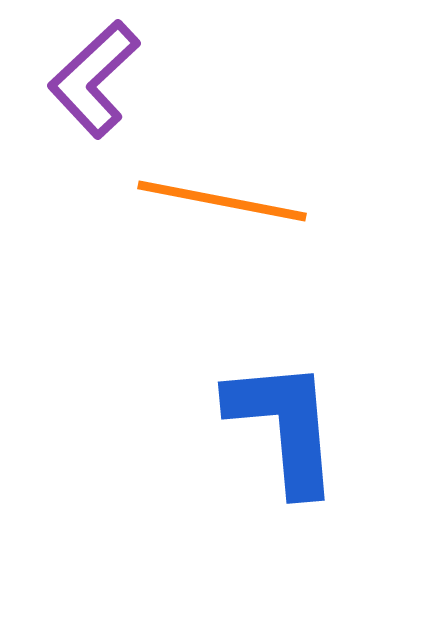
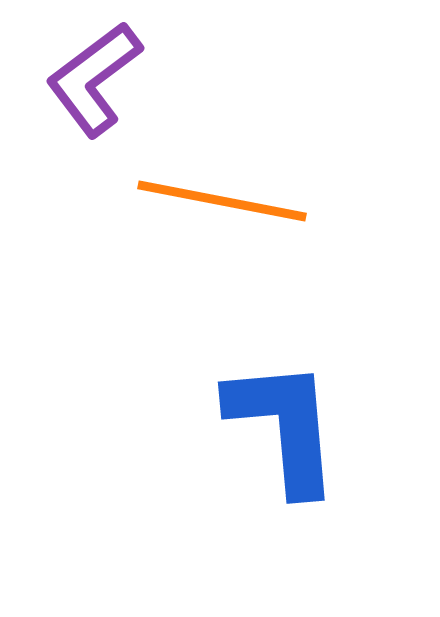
purple L-shape: rotated 6 degrees clockwise
